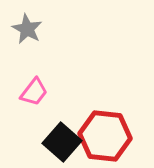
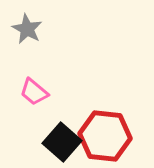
pink trapezoid: rotated 92 degrees clockwise
